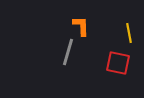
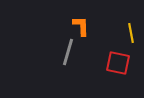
yellow line: moved 2 px right
